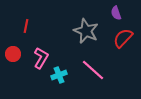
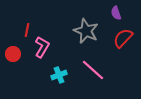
red line: moved 1 px right, 4 px down
pink L-shape: moved 1 px right, 11 px up
